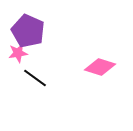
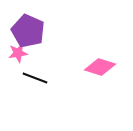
black line: rotated 15 degrees counterclockwise
